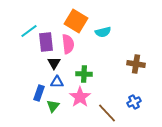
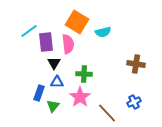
orange square: moved 1 px right, 1 px down
